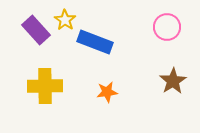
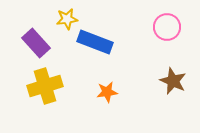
yellow star: moved 2 px right, 1 px up; rotated 30 degrees clockwise
purple rectangle: moved 13 px down
brown star: rotated 16 degrees counterclockwise
yellow cross: rotated 16 degrees counterclockwise
